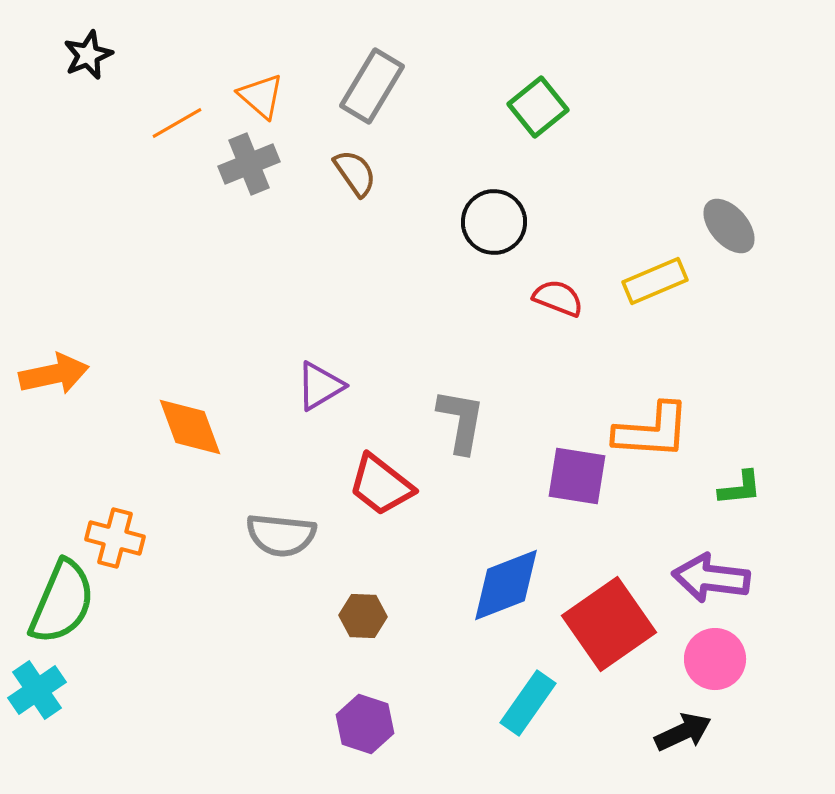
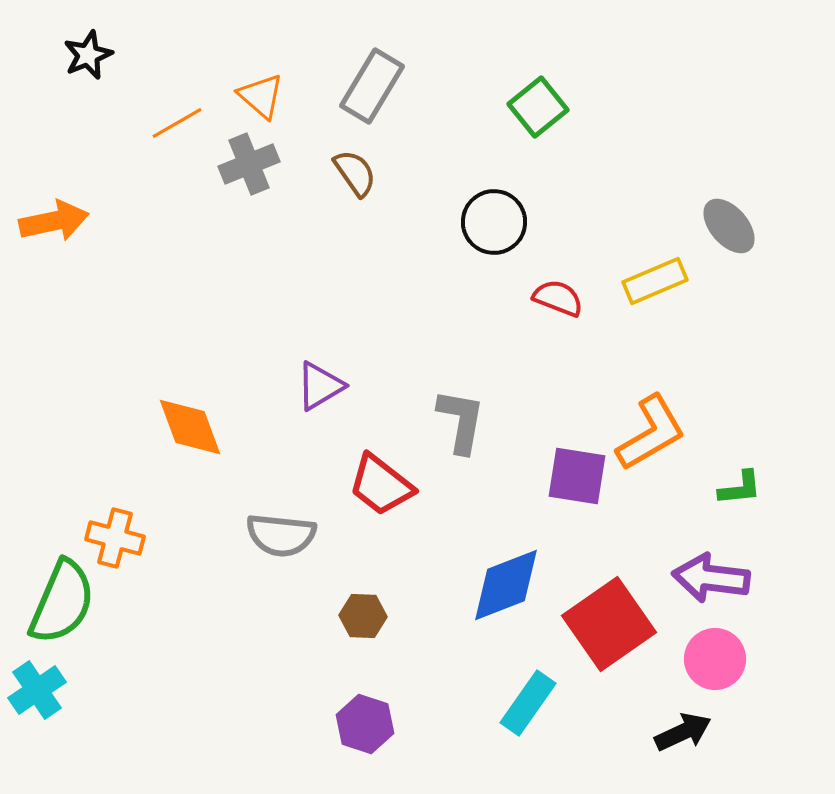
orange arrow: moved 153 px up
orange L-shape: moved 1 px left, 2 px down; rotated 34 degrees counterclockwise
